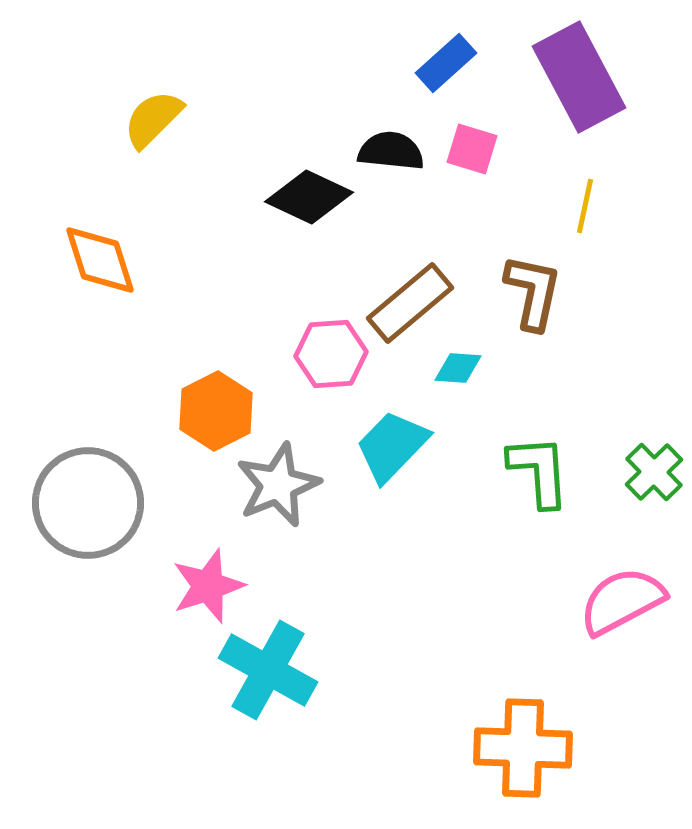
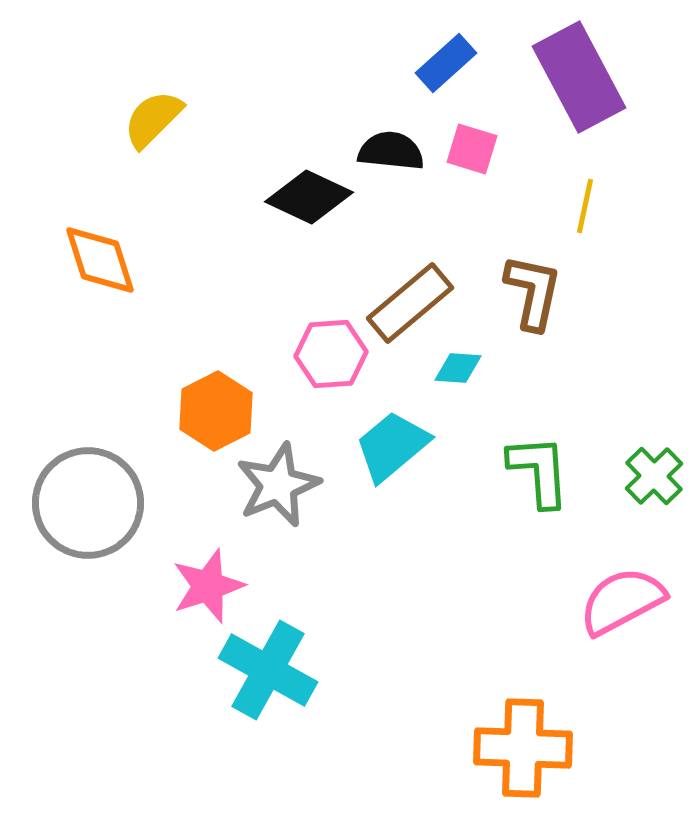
cyan trapezoid: rotated 6 degrees clockwise
green cross: moved 4 px down
